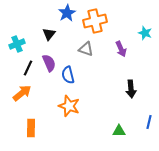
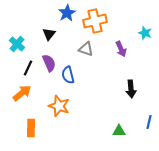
cyan cross: rotated 28 degrees counterclockwise
orange star: moved 10 px left
